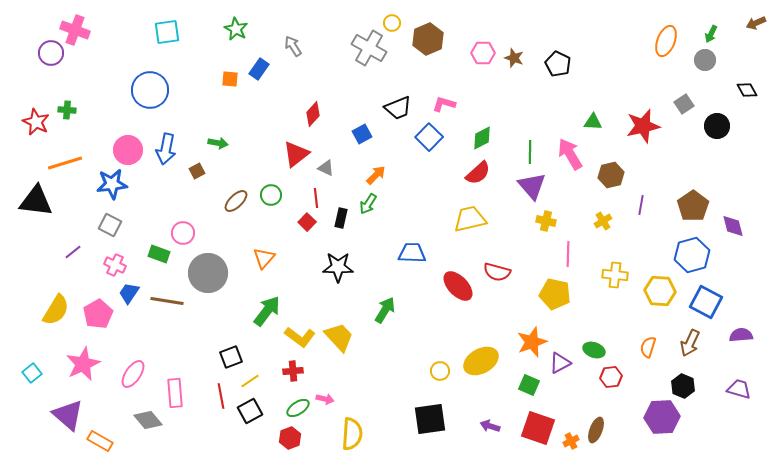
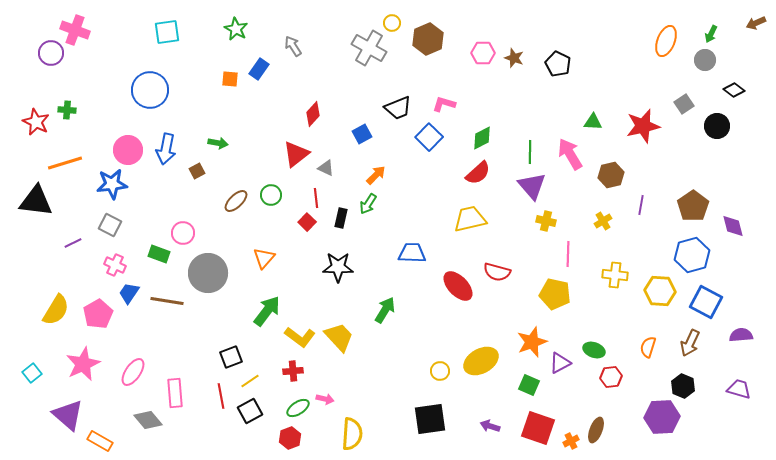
black diamond at (747, 90): moved 13 px left; rotated 25 degrees counterclockwise
purple line at (73, 252): moved 9 px up; rotated 12 degrees clockwise
pink ellipse at (133, 374): moved 2 px up
